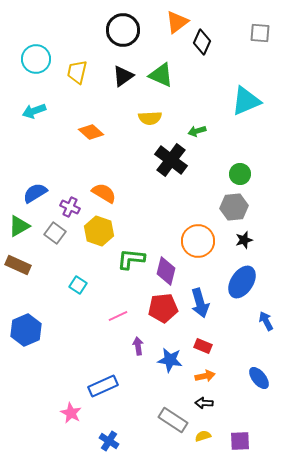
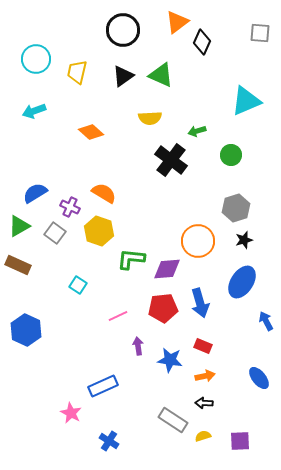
green circle at (240, 174): moved 9 px left, 19 px up
gray hexagon at (234, 207): moved 2 px right, 1 px down; rotated 12 degrees counterclockwise
purple diamond at (166, 271): moved 1 px right, 2 px up; rotated 72 degrees clockwise
blue hexagon at (26, 330): rotated 12 degrees counterclockwise
